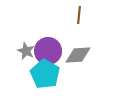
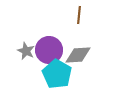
purple circle: moved 1 px right, 1 px up
cyan pentagon: moved 12 px right
